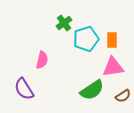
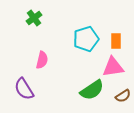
green cross: moved 30 px left, 5 px up
orange rectangle: moved 4 px right, 1 px down
